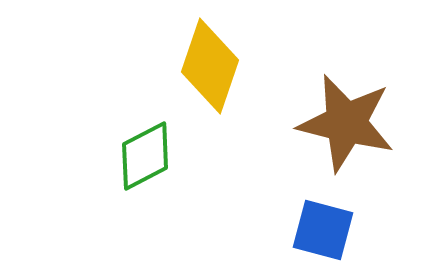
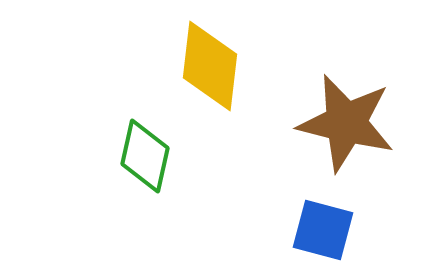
yellow diamond: rotated 12 degrees counterclockwise
green diamond: rotated 50 degrees counterclockwise
